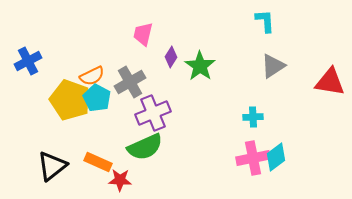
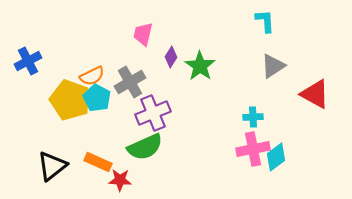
red triangle: moved 15 px left, 12 px down; rotated 20 degrees clockwise
pink cross: moved 9 px up
